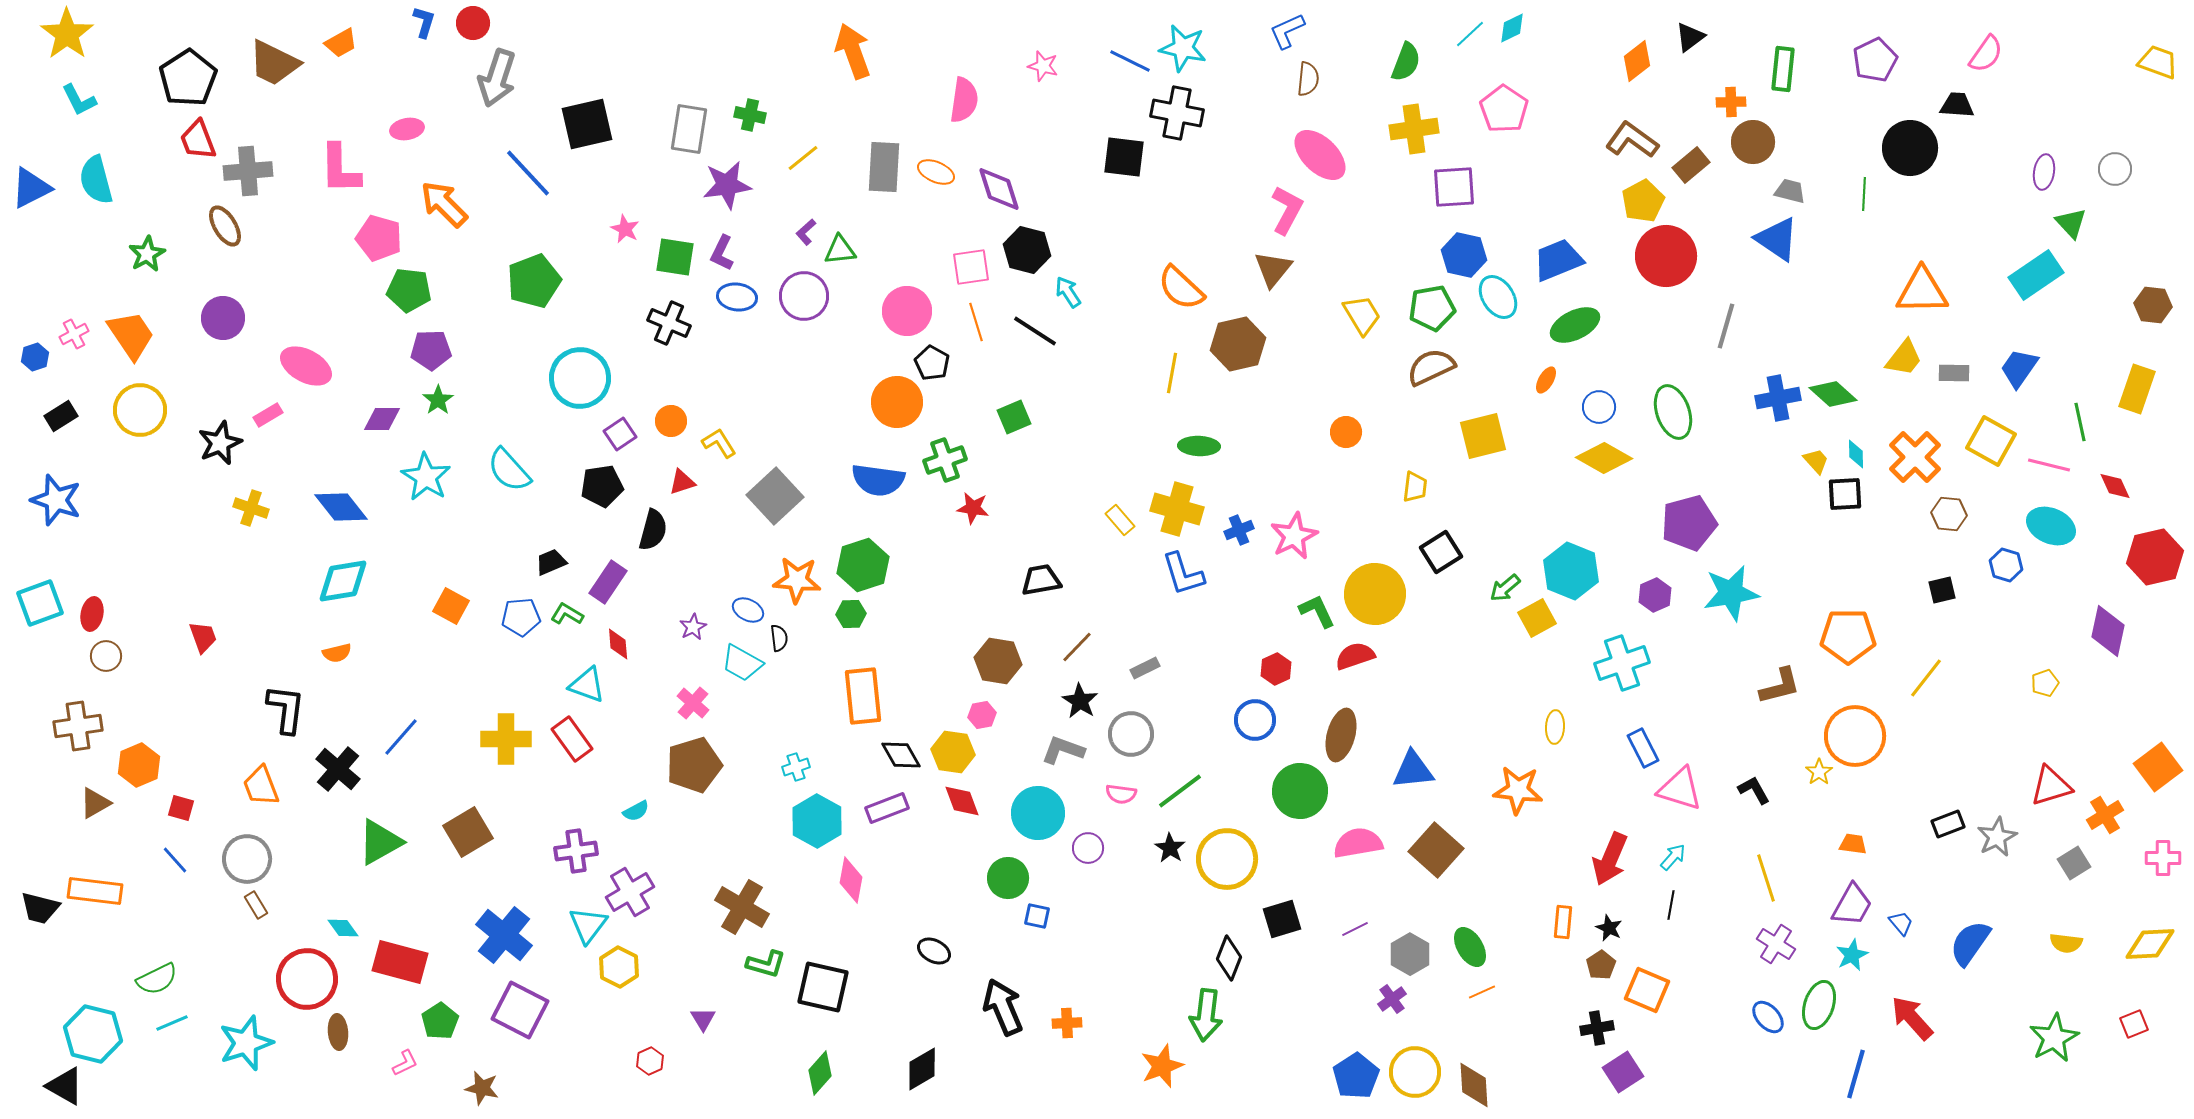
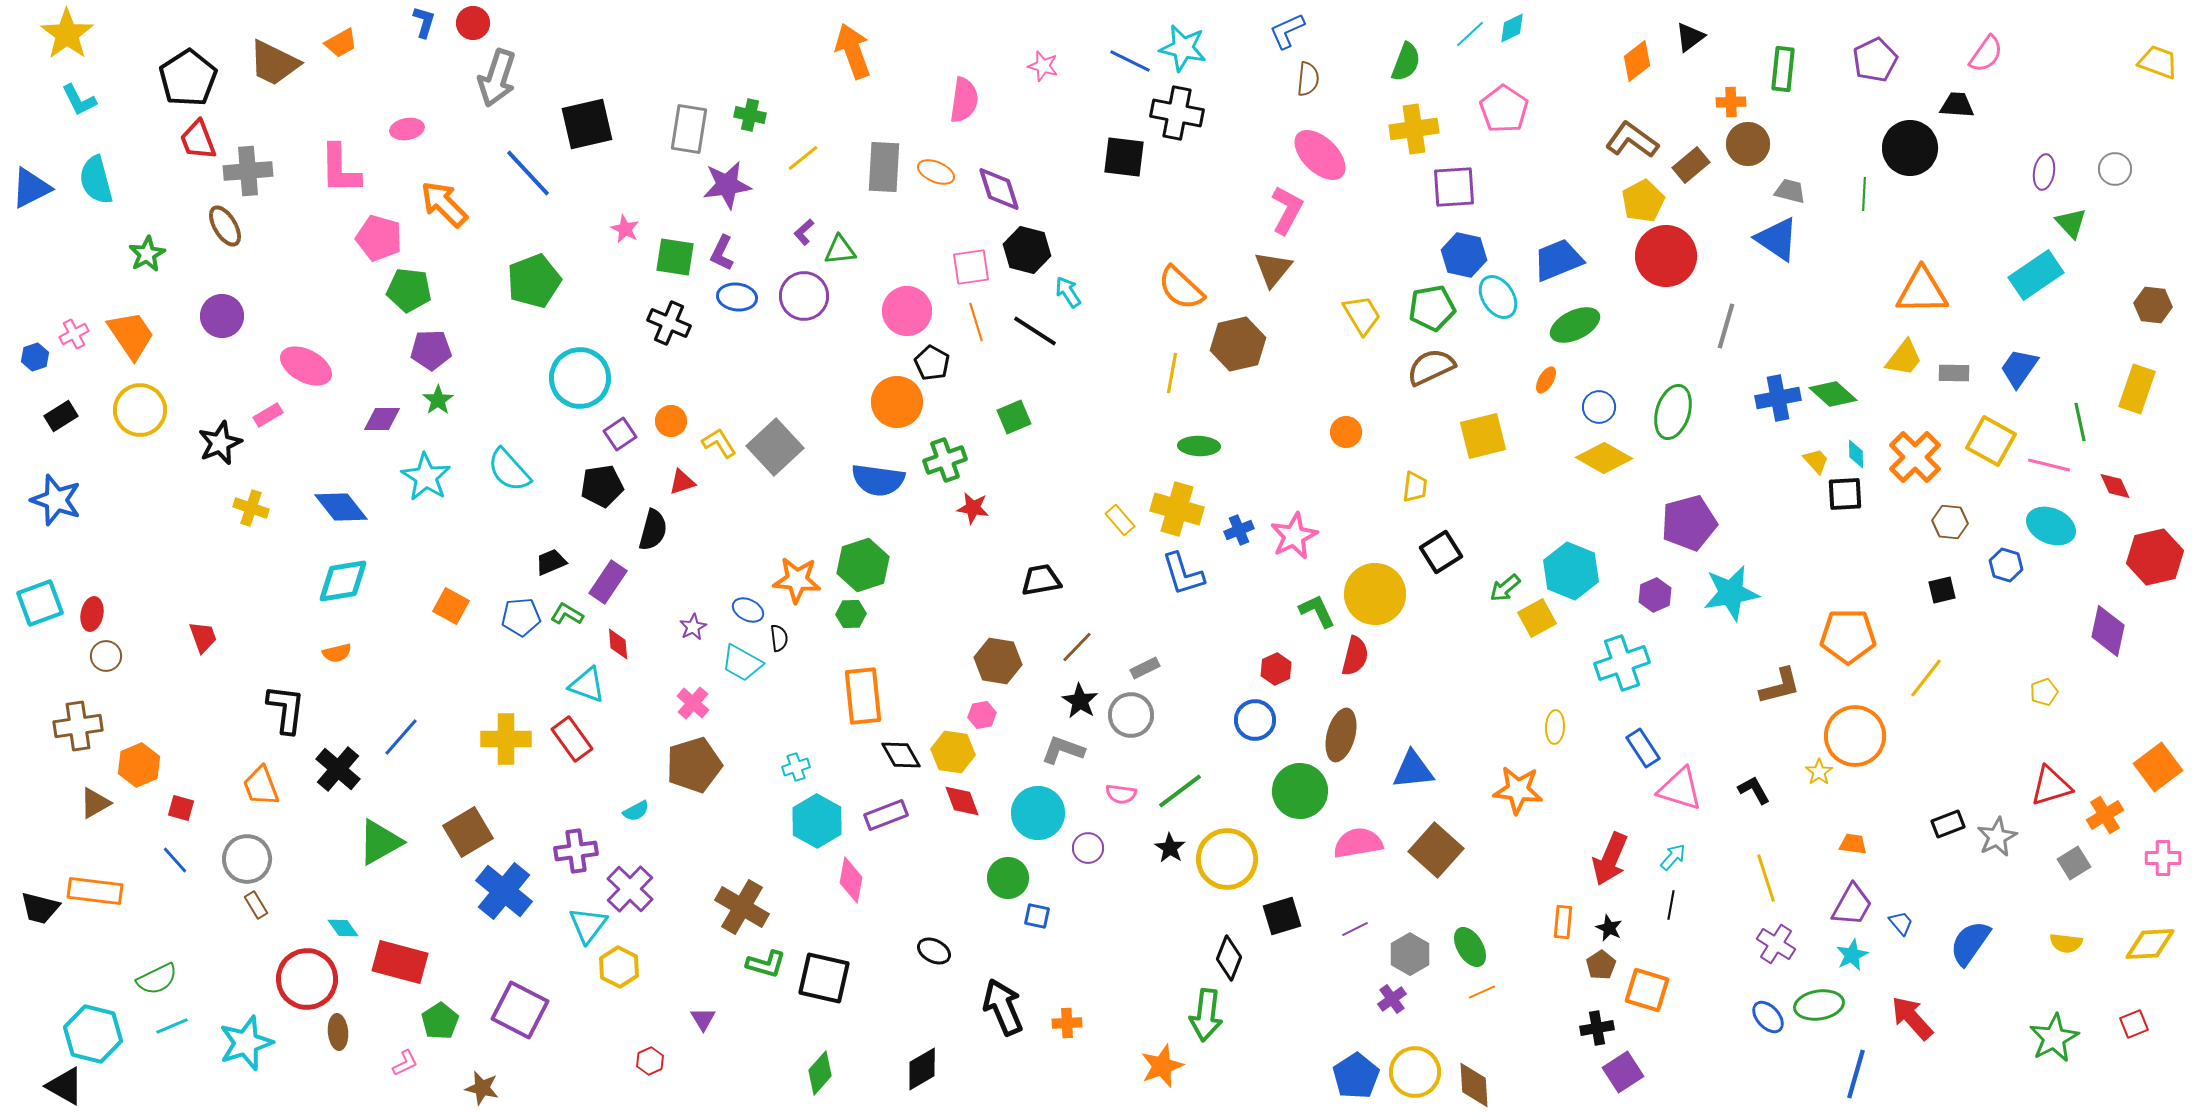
brown circle at (1753, 142): moved 5 px left, 2 px down
purple L-shape at (806, 232): moved 2 px left
purple circle at (223, 318): moved 1 px left, 2 px up
green ellipse at (1673, 412): rotated 36 degrees clockwise
gray square at (775, 496): moved 49 px up
brown hexagon at (1949, 514): moved 1 px right, 8 px down
red semicircle at (1355, 656): rotated 123 degrees clockwise
yellow pentagon at (2045, 683): moved 1 px left, 9 px down
gray circle at (1131, 734): moved 19 px up
blue rectangle at (1643, 748): rotated 6 degrees counterclockwise
purple rectangle at (887, 808): moved 1 px left, 7 px down
purple cross at (630, 892): moved 3 px up; rotated 15 degrees counterclockwise
black square at (1282, 919): moved 3 px up
blue cross at (504, 935): moved 44 px up
black square at (823, 987): moved 1 px right, 9 px up
orange square at (1647, 990): rotated 6 degrees counterclockwise
green ellipse at (1819, 1005): rotated 63 degrees clockwise
cyan line at (172, 1023): moved 3 px down
